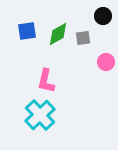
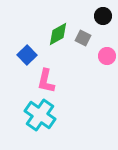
blue square: moved 24 px down; rotated 36 degrees counterclockwise
gray square: rotated 35 degrees clockwise
pink circle: moved 1 px right, 6 px up
cyan cross: rotated 12 degrees counterclockwise
